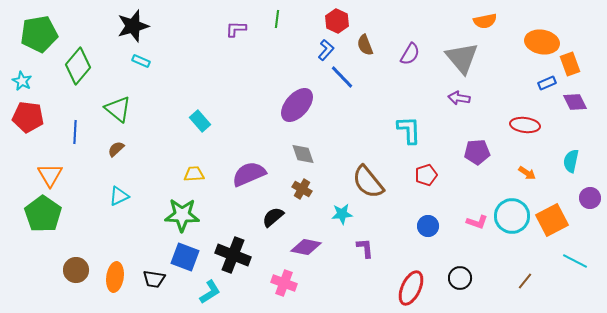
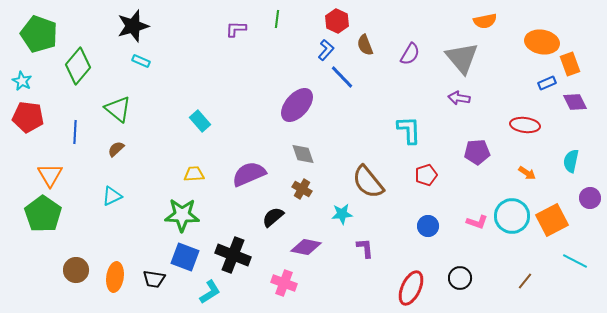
green pentagon at (39, 34): rotated 30 degrees clockwise
cyan triangle at (119, 196): moved 7 px left
